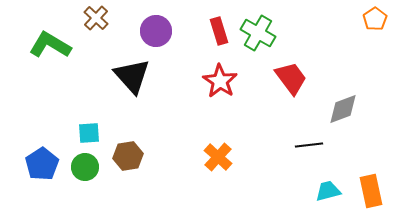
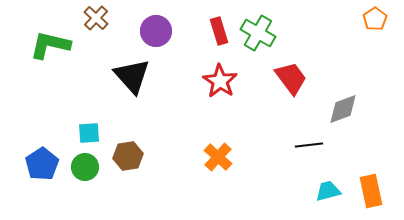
green L-shape: rotated 18 degrees counterclockwise
